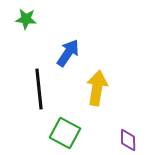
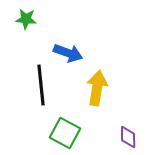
blue arrow: rotated 76 degrees clockwise
black line: moved 2 px right, 4 px up
purple diamond: moved 3 px up
